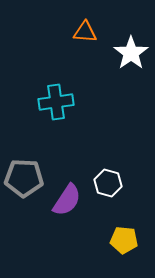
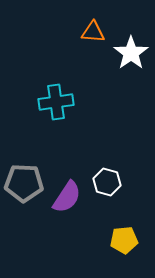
orange triangle: moved 8 px right
gray pentagon: moved 5 px down
white hexagon: moved 1 px left, 1 px up
purple semicircle: moved 3 px up
yellow pentagon: rotated 12 degrees counterclockwise
